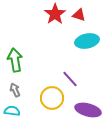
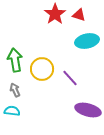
purple line: moved 1 px up
yellow circle: moved 10 px left, 29 px up
